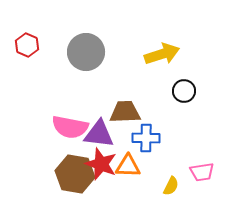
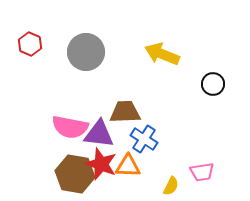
red hexagon: moved 3 px right, 1 px up
yellow arrow: rotated 140 degrees counterclockwise
black circle: moved 29 px right, 7 px up
blue cross: moved 2 px left, 1 px down; rotated 32 degrees clockwise
